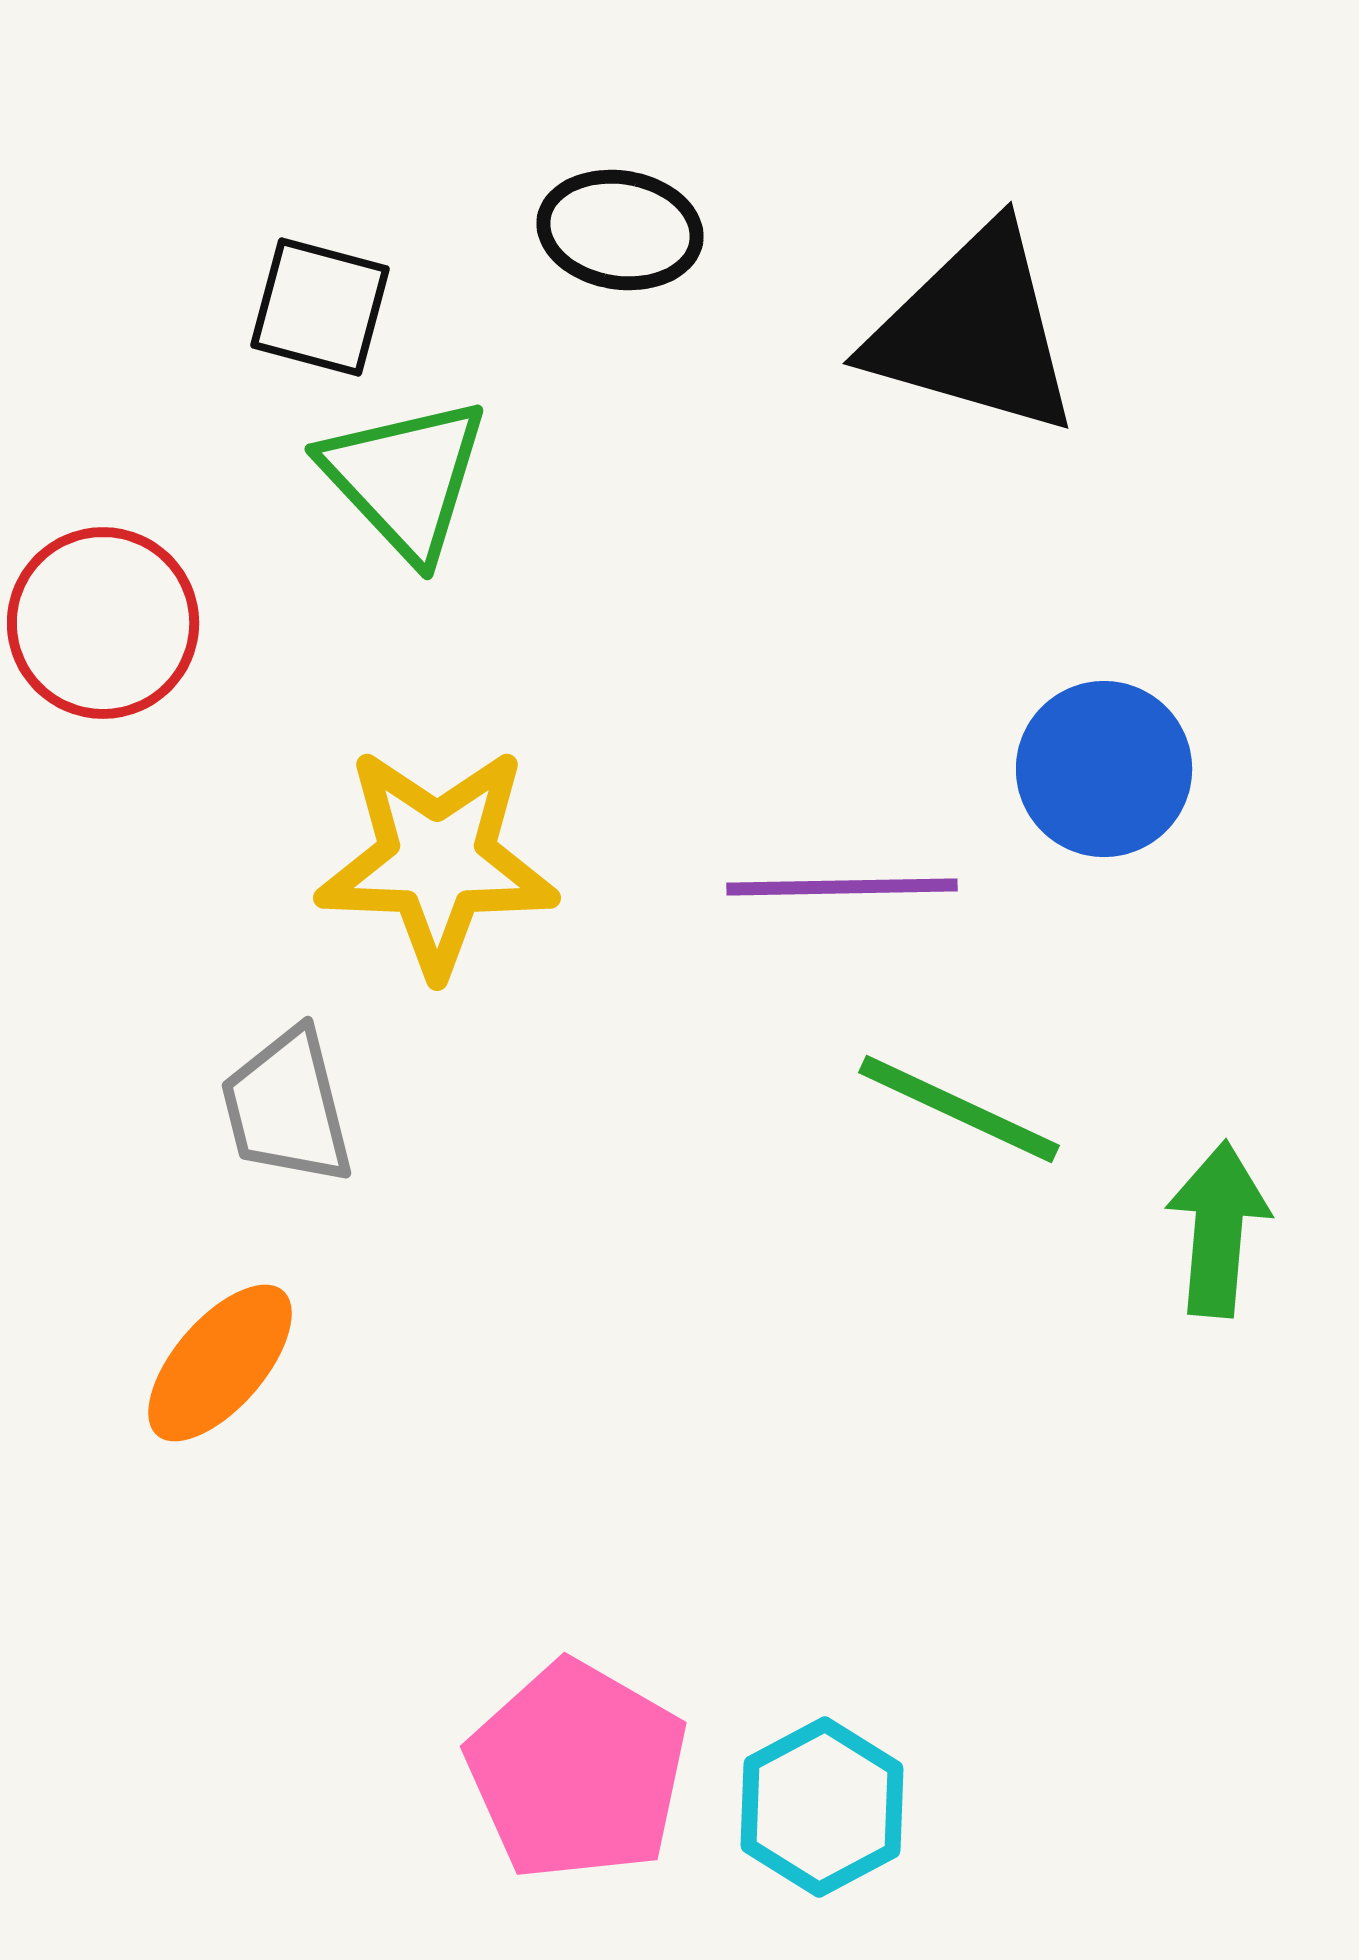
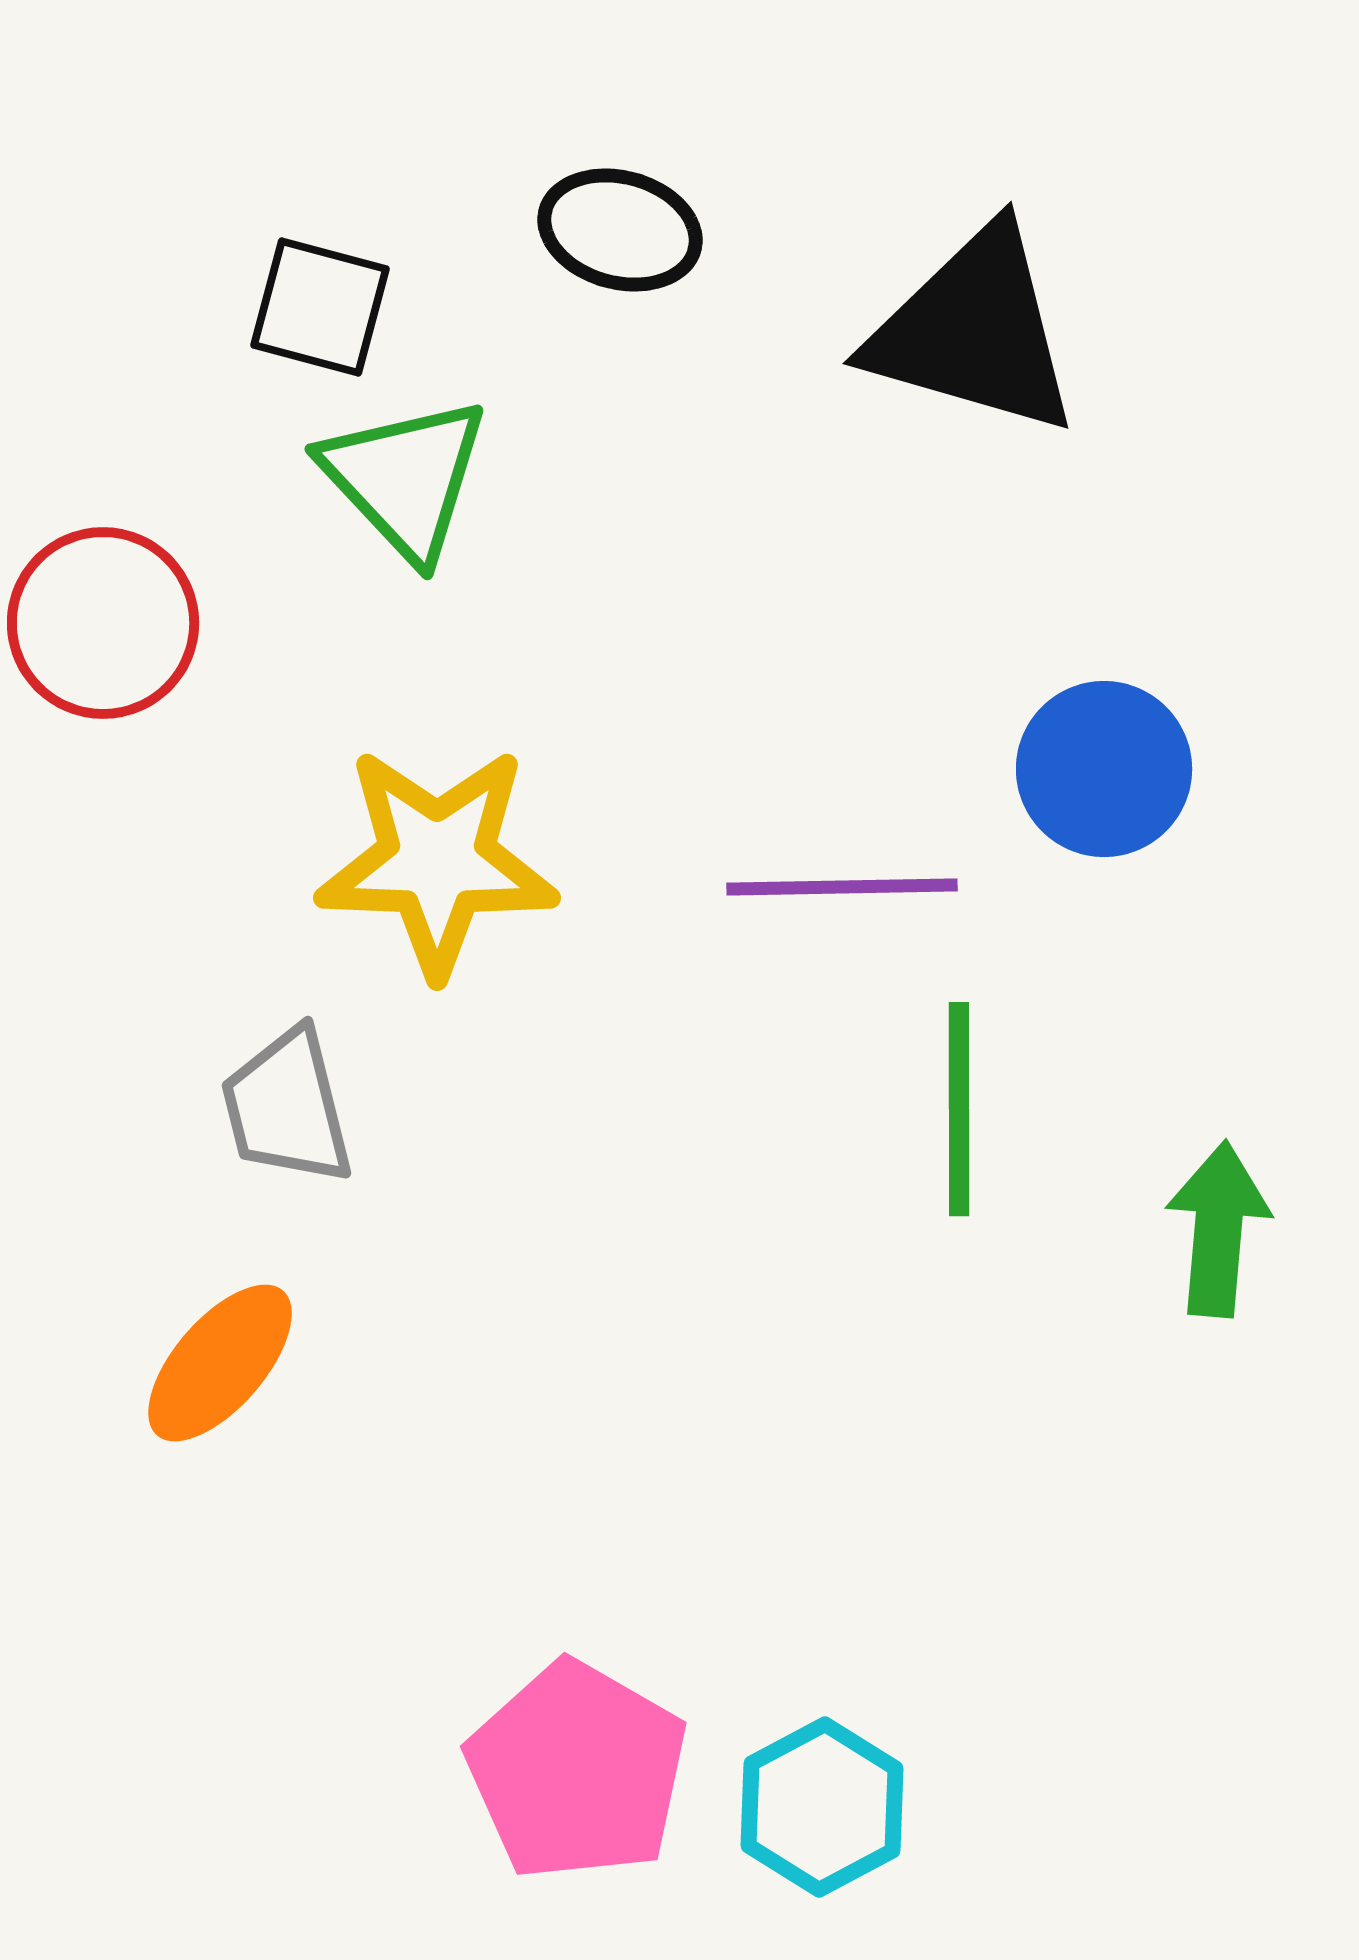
black ellipse: rotated 6 degrees clockwise
green line: rotated 65 degrees clockwise
